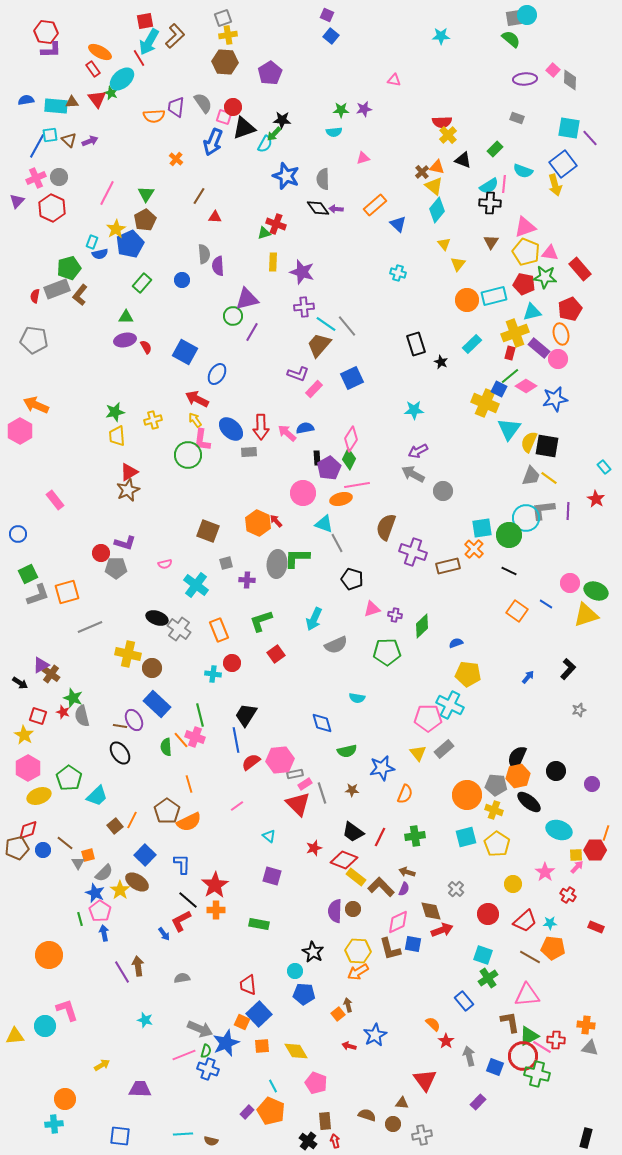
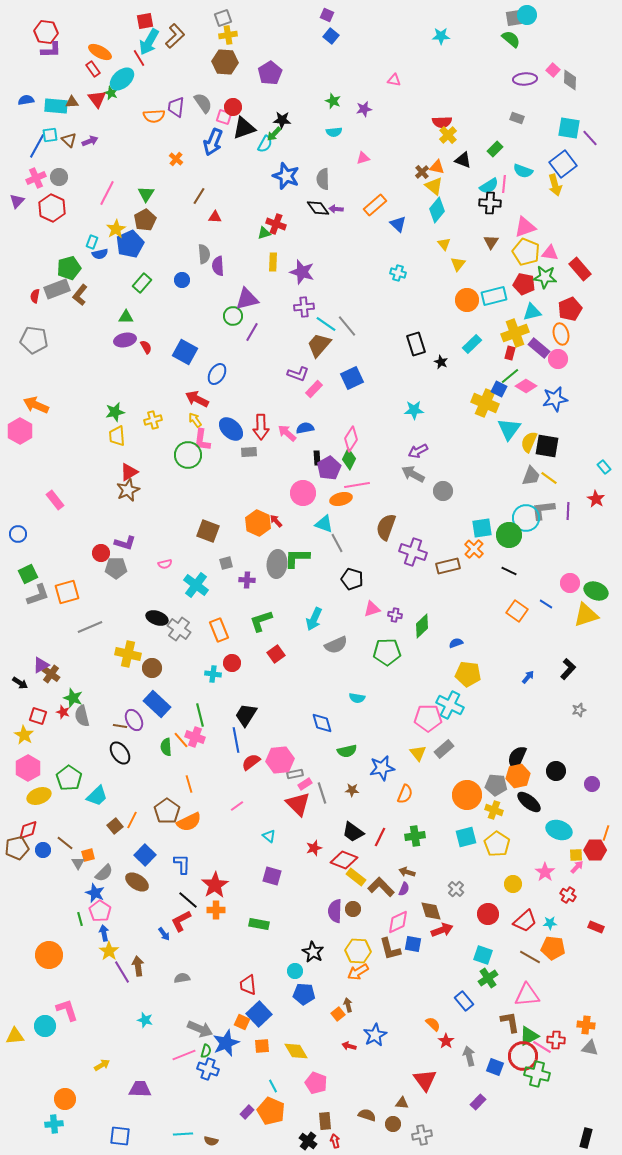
green star at (341, 110): moved 8 px left, 9 px up; rotated 21 degrees clockwise
yellow star at (120, 890): moved 11 px left, 61 px down
